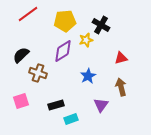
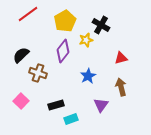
yellow pentagon: rotated 25 degrees counterclockwise
purple diamond: rotated 20 degrees counterclockwise
pink square: rotated 28 degrees counterclockwise
